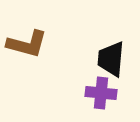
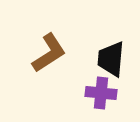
brown L-shape: moved 22 px right, 9 px down; rotated 48 degrees counterclockwise
